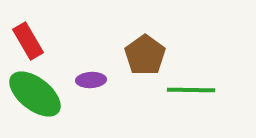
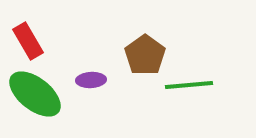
green line: moved 2 px left, 5 px up; rotated 6 degrees counterclockwise
